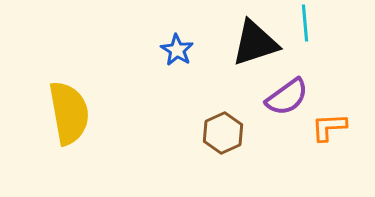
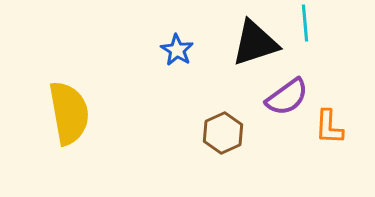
orange L-shape: rotated 84 degrees counterclockwise
